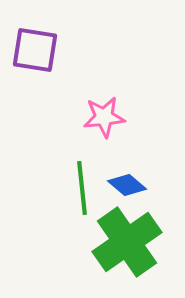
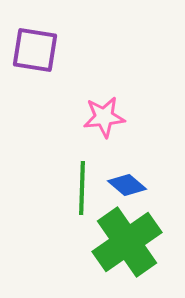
green line: rotated 8 degrees clockwise
